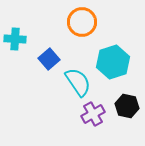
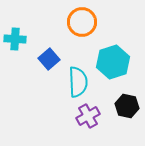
cyan semicircle: rotated 32 degrees clockwise
purple cross: moved 5 px left, 2 px down
